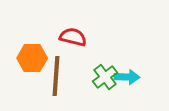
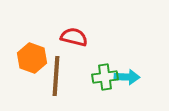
red semicircle: moved 1 px right
orange hexagon: rotated 20 degrees clockwise
green cross: rotated 30 degrees clockwise
